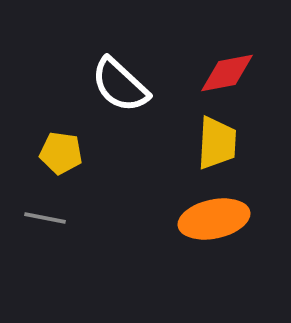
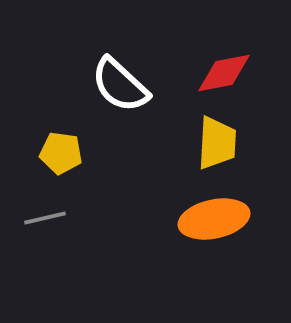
red diamond: moved 3 px left
gray line: rotated 24 degrees counterclockwise
